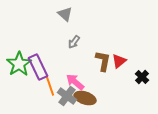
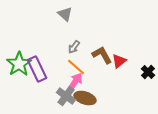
gray arrow: moved 5 px down
brown L-shape: moved 1 px left, 6 px up; rotated 40 degrees counterclockwise
purple rectangle: moved 1 px left, 2 px down
black cross: moved 6 px right, 5 px up
pink arrow: rotated 84 degrees clockwise
orange line: moved 26 px right, 19 px up; rotated 30 degrees counterclockwise
gray cross: moved 1 px left
